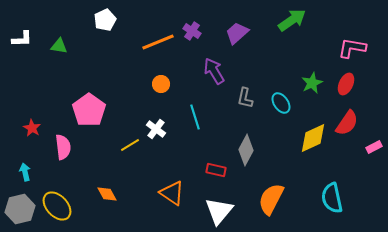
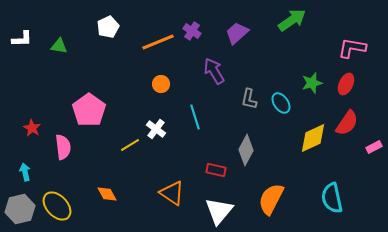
white pentagon: moved 3 px right, 7 px down
green star: rotated 10 degrees clockwise
gray L-shape: moved 4 px right, 1 px down
